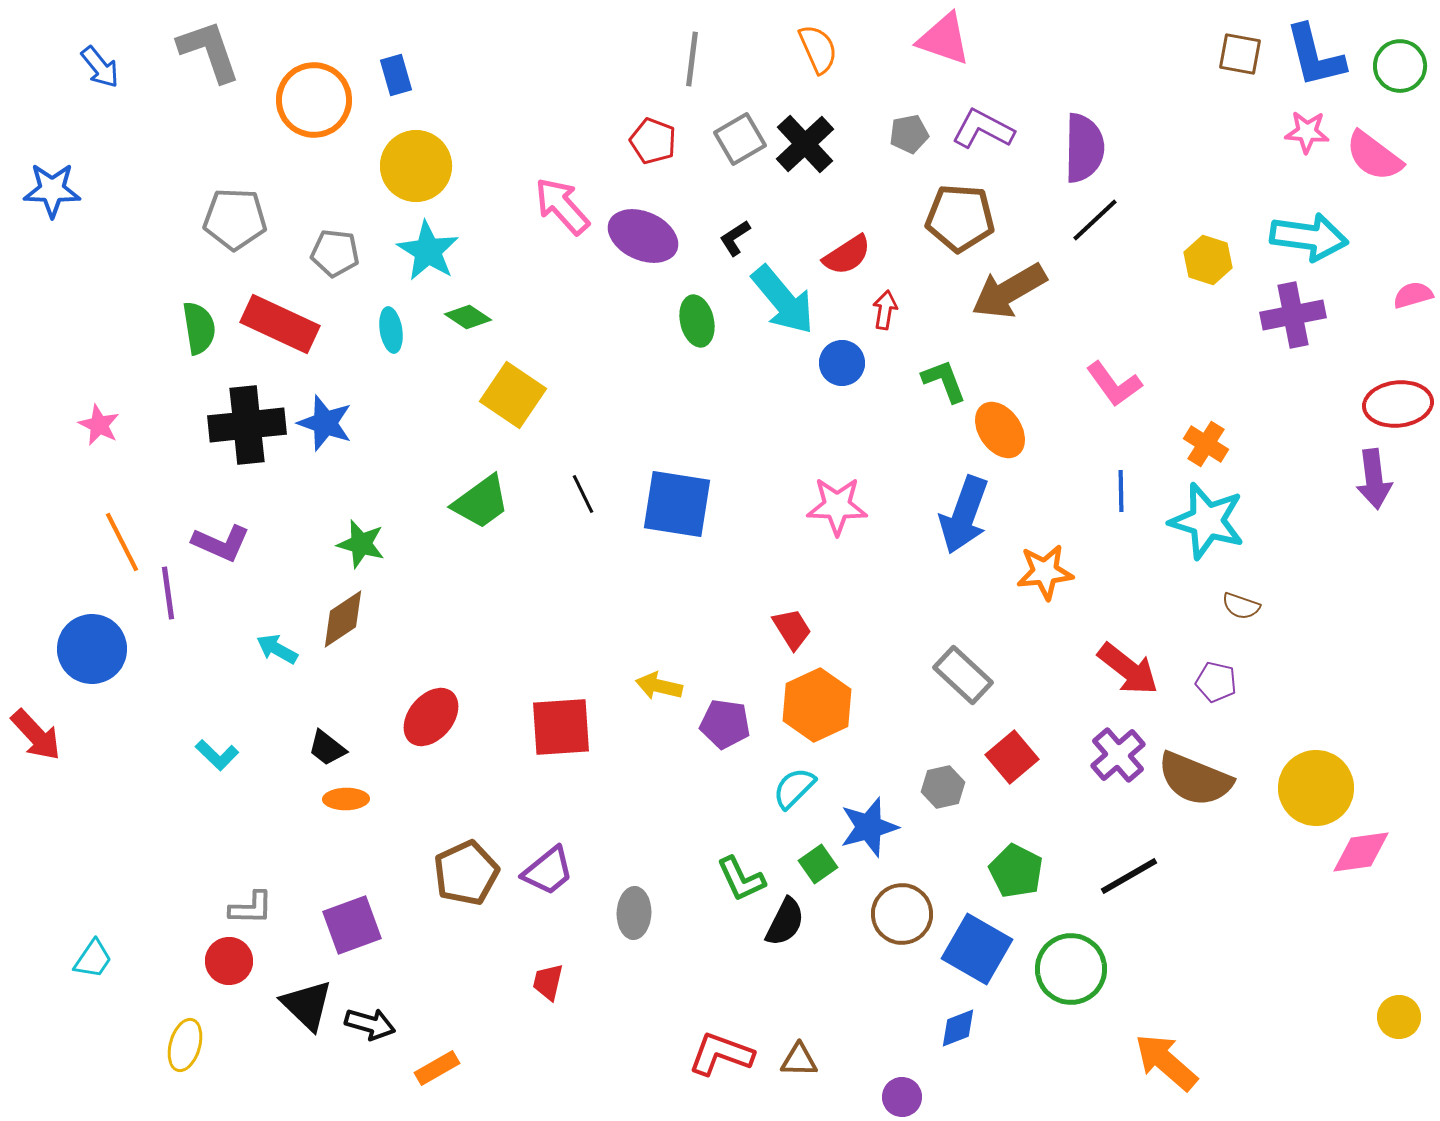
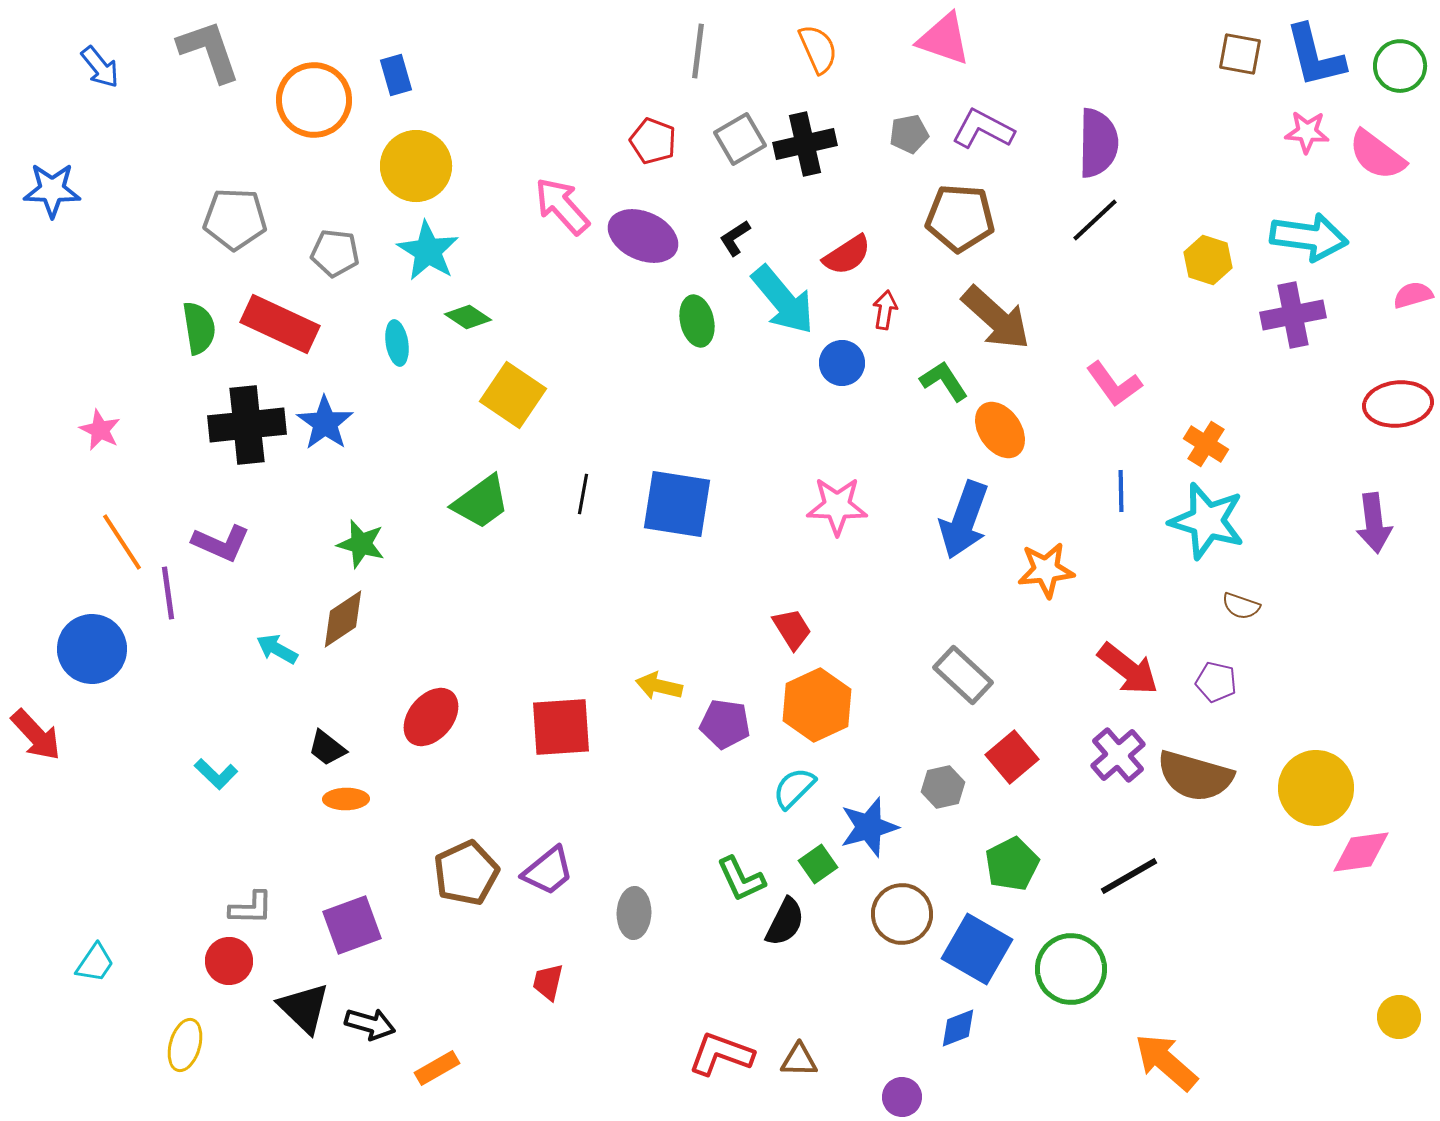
gray line at (692, 59): moved 6 px right, 8 px up
black cross at (805, 144): rotated 30 degrees clockwise
purple semicircle at (1084, 148): moved 14 px right, 5 px up
pink semicircle at (1374, 156): moved 3 px right, 1 px up
brown arrow at (1009, 291): moved 13 px left, 27 px down; rotated 108 degrees counterclockwise
cyan ellipse at (391, 330): moved 6 px right, 13 px down
green L-shape at (944, 381): rotated 12 degrees counterclockwise
blue star at (325, 423): rotated 16 degrees clockwise
pink star at (99, 425): moved 1 px right, 5 px down
purple arrow at (1374, 479): moved 44 px down
black line at (583, 494): rotated 36 degrees clockwise
blue arrow at (964, 515): moved 5 px down
orange line at (122, 542): rotated 6 degrees counterclockwise
orange star at (1045, 572): moved 1 px right, 2 px up
cyan L-shape at (217, 755): moved 1 px left, 19 px down
brown semicircle at (1195, 779): moved 3 px up; rotated 6 degrees counterclockwise
green pentagon at (1016, 871): moved 4 px left, 7 px up; rotated 18 degrees clockwise
cyan trapezoid at (93, 959): moved 2 px right, 4 px down
black triangle at (307, 1005): moved 3 px left, 3 px down
